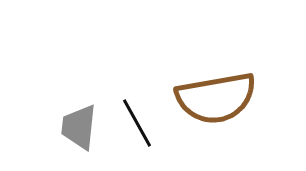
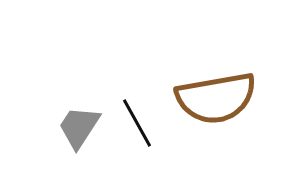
gray trapezoid: rotated 27 degrees clockwise
